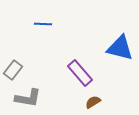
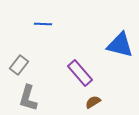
blue triangle: moved 3 px up
gray rectangle: moved 6 px right, 5 px up
gray L-shape: rotated 96 degrees clockwise
